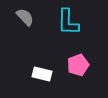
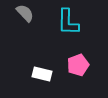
gray semicircle: moved 4 px up
